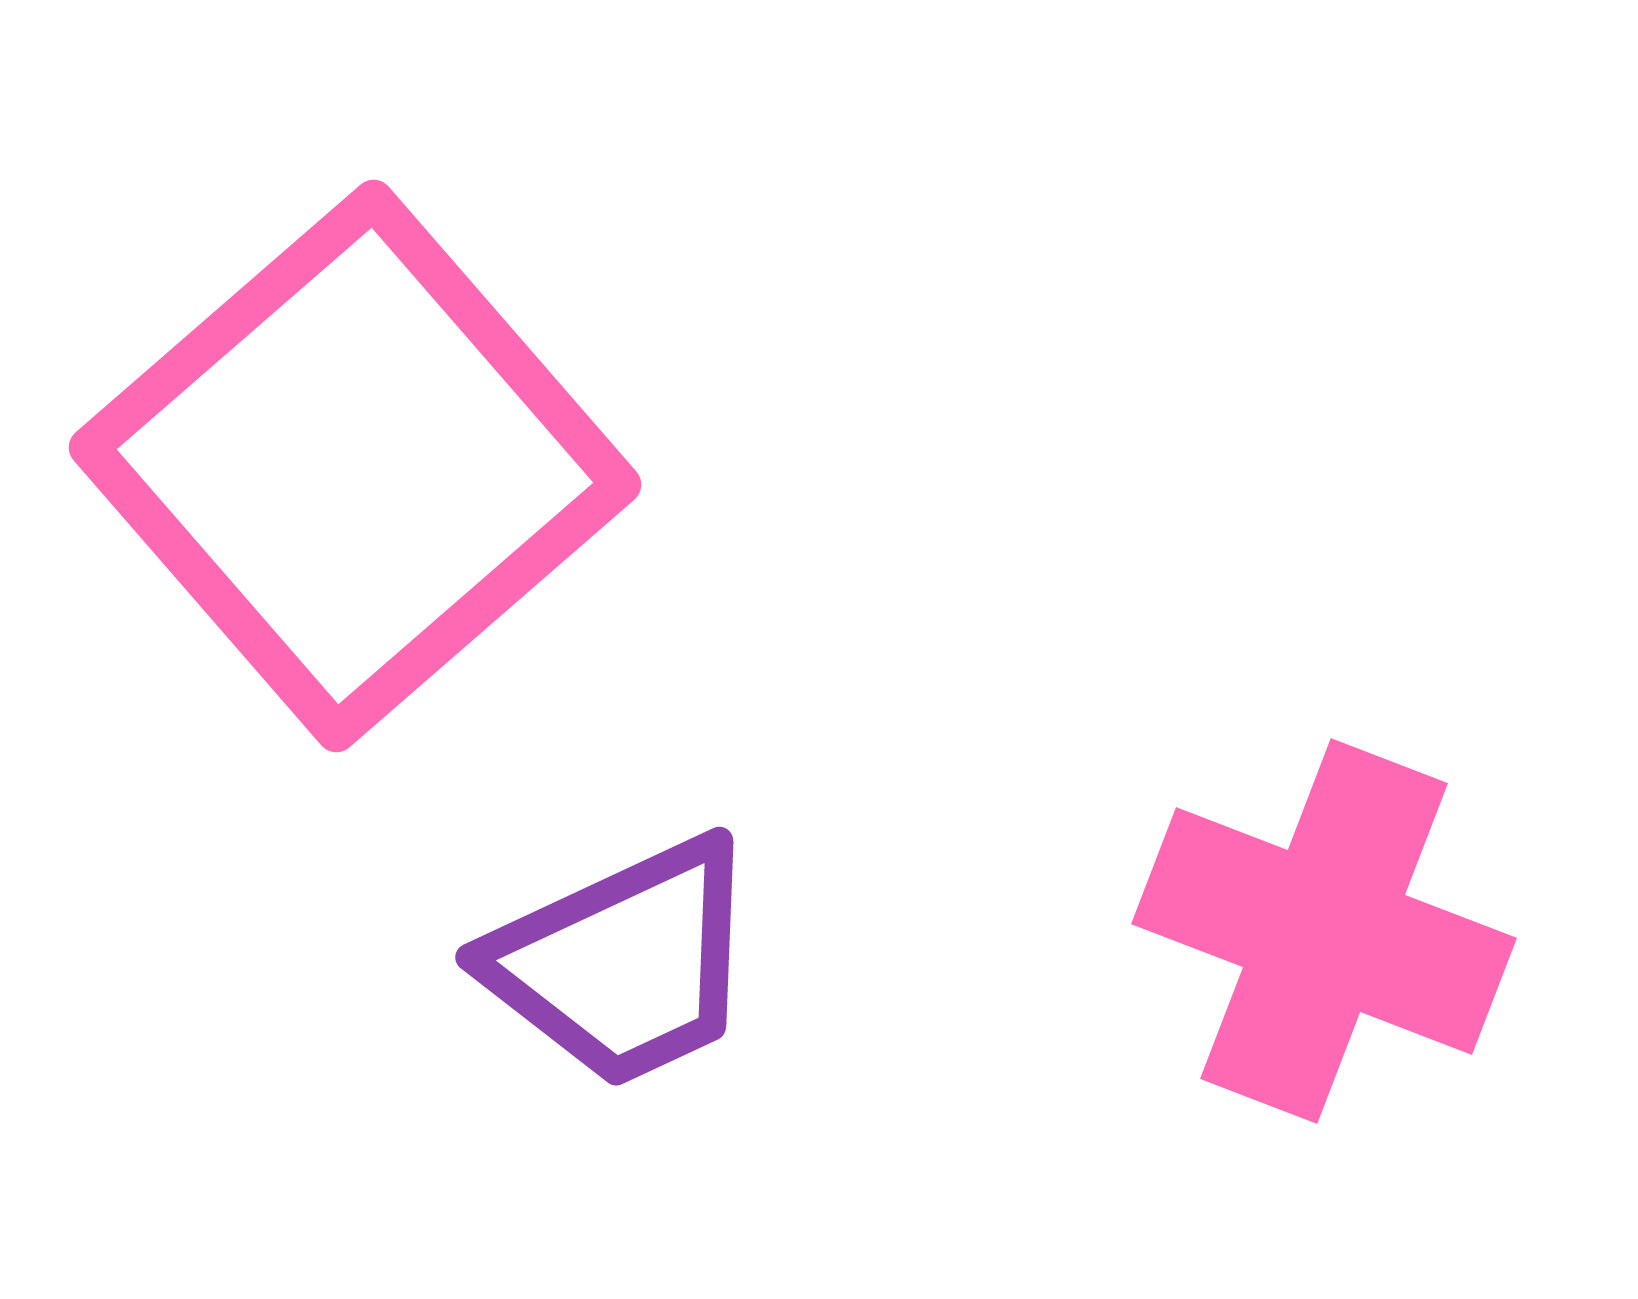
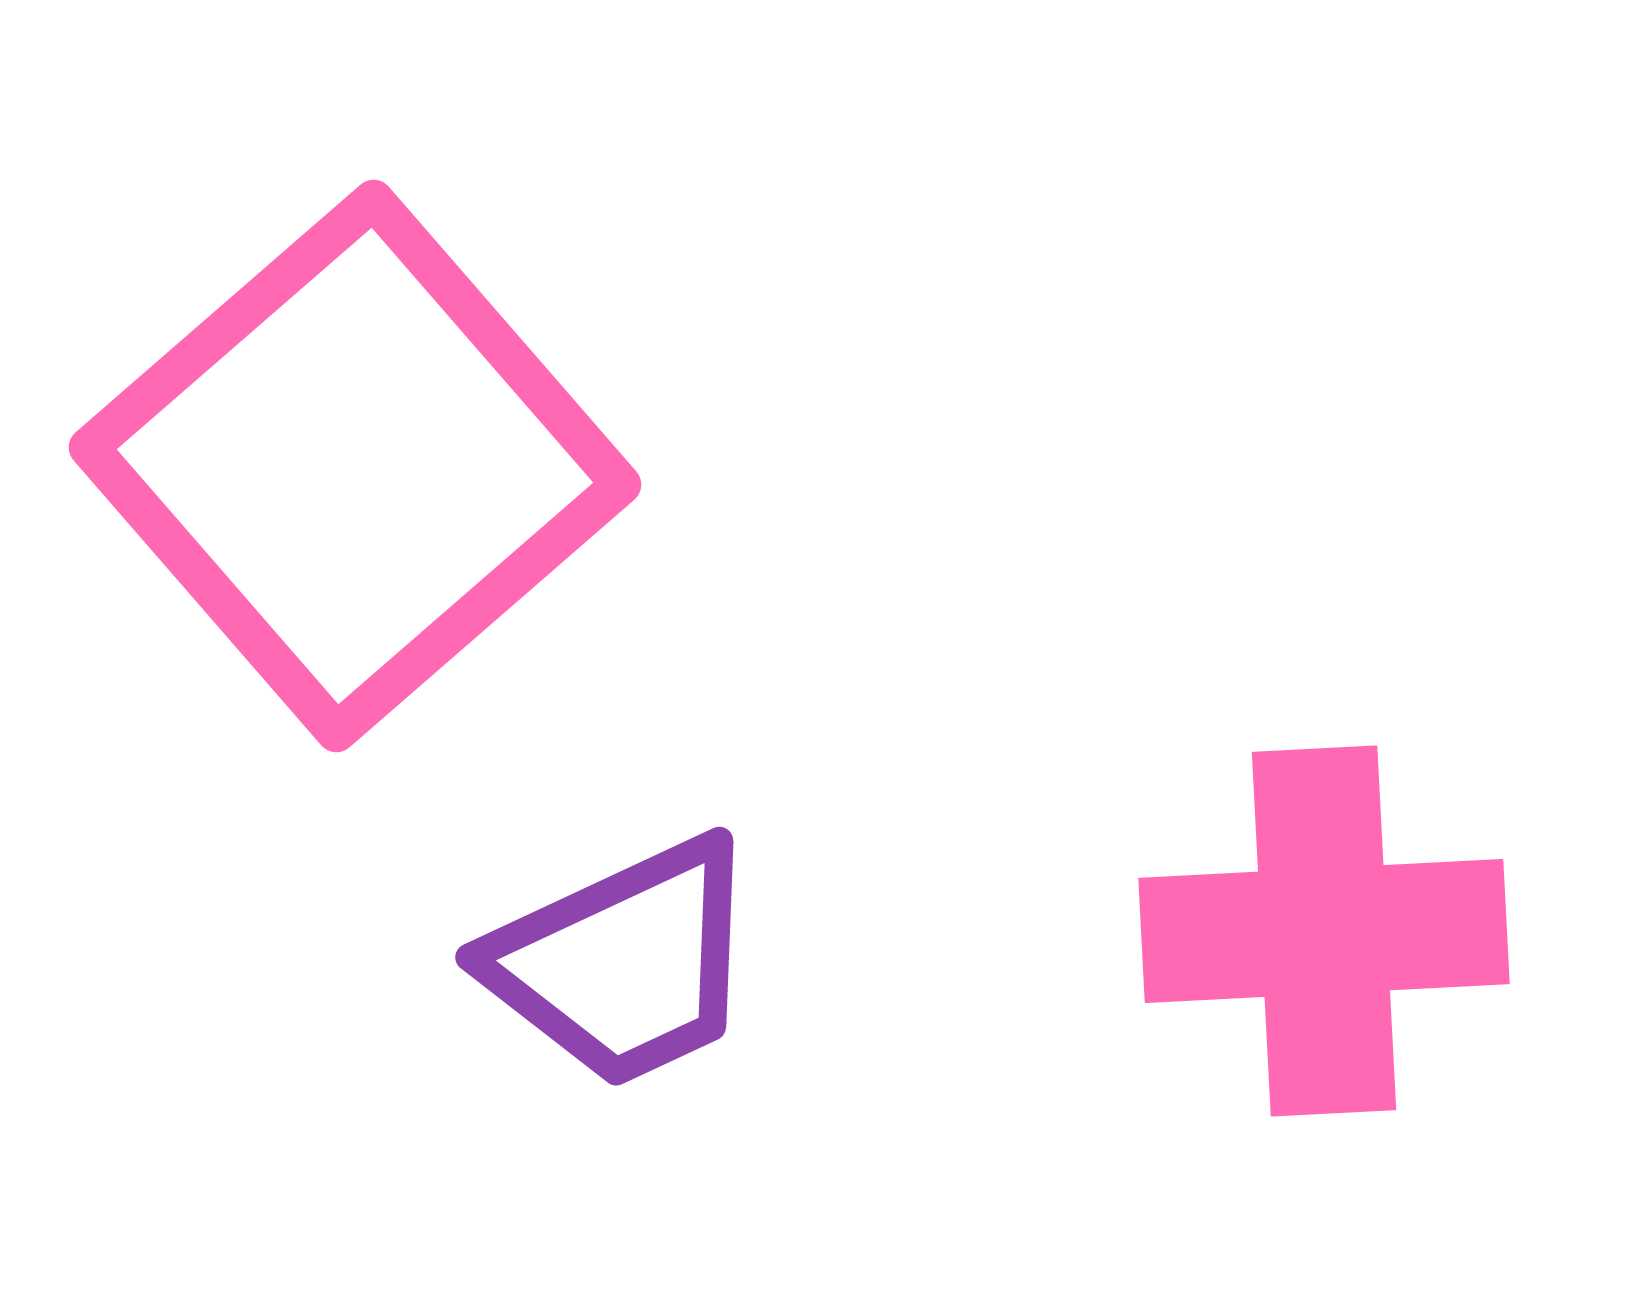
pink cross: rotated 24 degrees counterclockwise
